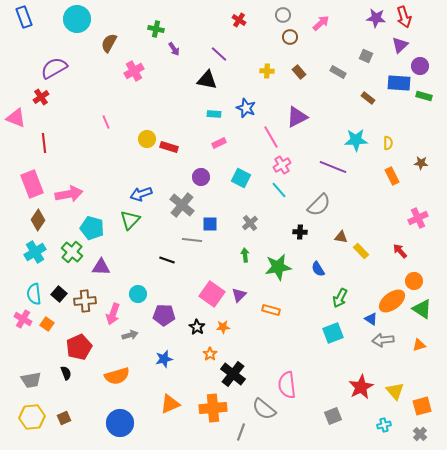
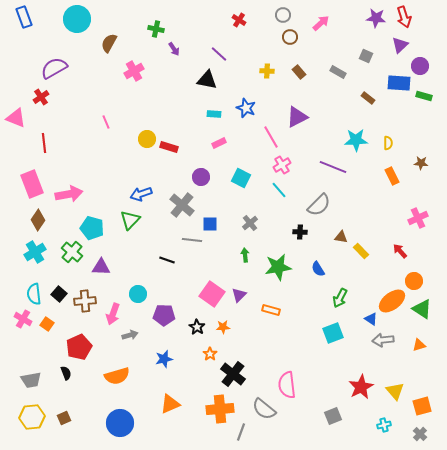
orange cross at (213, 408): moved 7 px right, 1 px down
